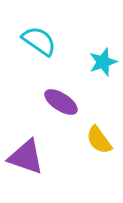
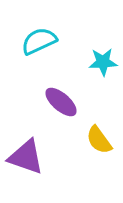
cyan semicircle: rotated 60 degrees counterclockwise
cyan star: rotated 16 degrees clockwise
purple ellipse: rotated 8 degrees clockwise
